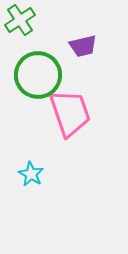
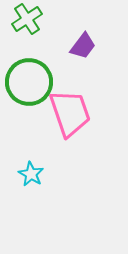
green cross: moved 7 px right, 1 px up
purple trapezoid: rotated 40 degrees counterclockwise
green circle: moved 9 px left, 7 px down
